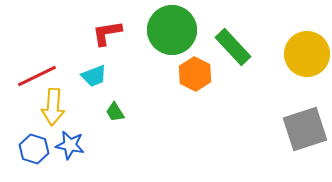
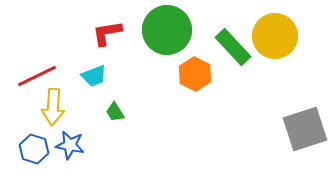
green circle: moved 5 px left
yellow circle: moved 32 px left, 18 px up
